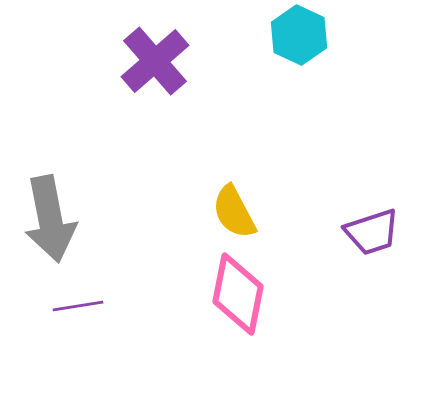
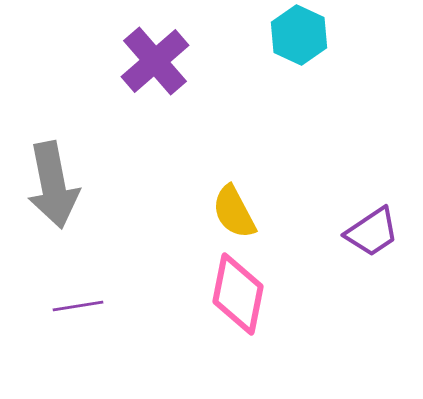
gray arrow: moved 3 px right, 34 px up
purple trapezoid: rotated 16 degrees counterclockwise
